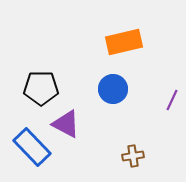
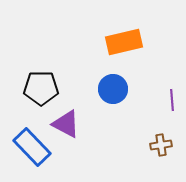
purple line: rotated 30 degrees counterclockwise
brown cross: moved 28 px right, 11 px up
